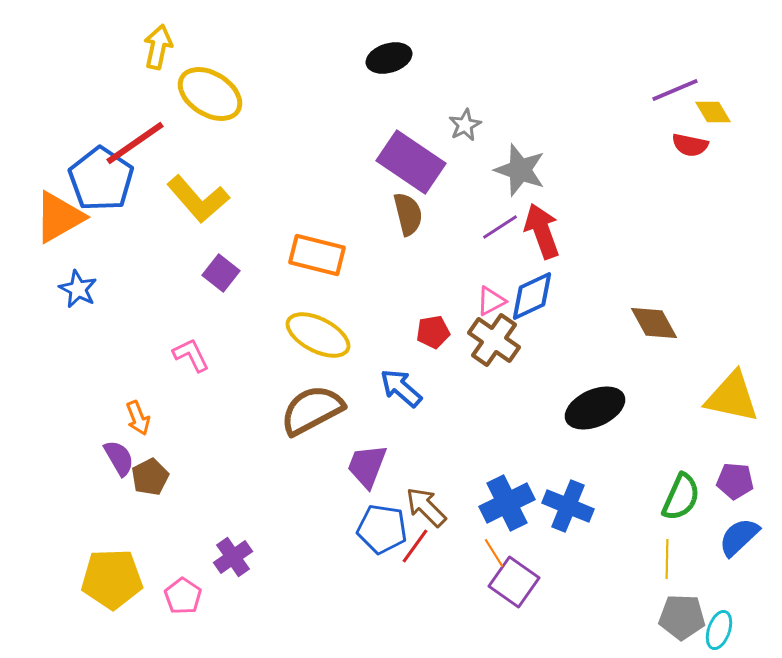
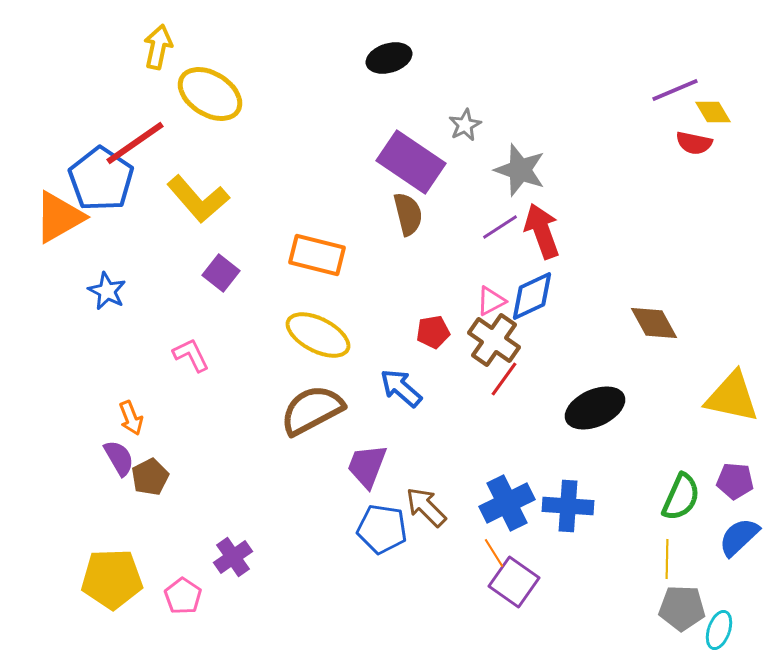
red semicircle at (690, 145): moved 4 px right, 2 px up
blue star at (78, 289): moved 29 px right, 2 px down
orange arrow at (138, 418): moved 7 px left
blue cross at (568, 506): rotated 18 degrees counterclockwise
red line at (415, 546): moved 89 px right, 167 px up
gray pentagon at (682, 617): moved 9 px up
